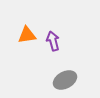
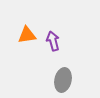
gray ellipse: moved 2 px left; rotated 50 degrees counterclockwise
